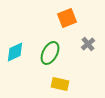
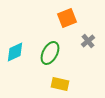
gray cross: moved 3 px up
